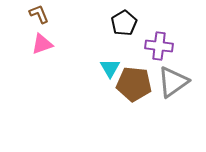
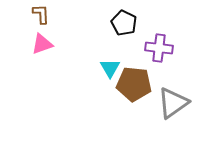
brown L-shape: moved 2 px right; rotated 20 degrees clockwise
black pentagon: rotated 15 degrees counterclockwise
purple cross: moved 2 px down
gray triangle: moved 21 px down
